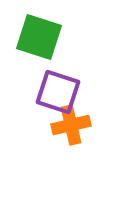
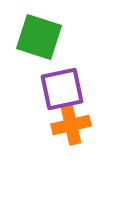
purple square: moved 4 px right, 3 px up; rotated 30 degrees counterclockwise
